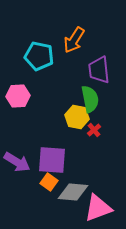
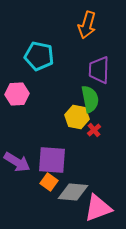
orange arrow: moved 13 px right, 15 px up; rotated 16 degrees counterclockwise
purple trapezoid: rotated 8 degrees clockwise
pink hexagon: moved 1 px left, 2 px up
